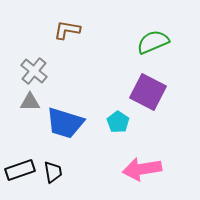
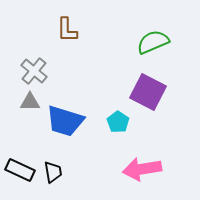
brown L-shape: rotated 100 degrees counterclockwise
blue trapezoid: moved 2 px up
black rectangle: rotated 44 degrees clockwise
